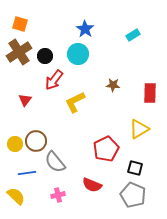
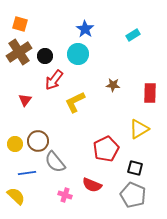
brown circle: moved 2 px right
pink cross: moved 7 px right; rotated 32 degrees clockwise
